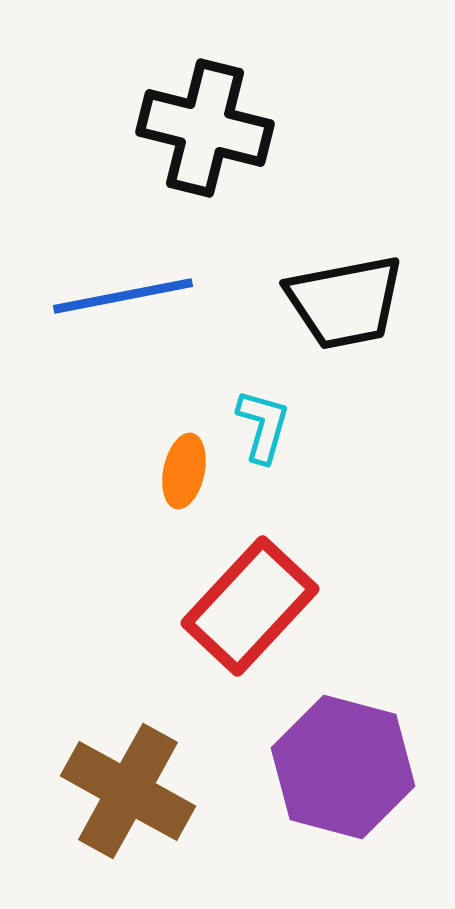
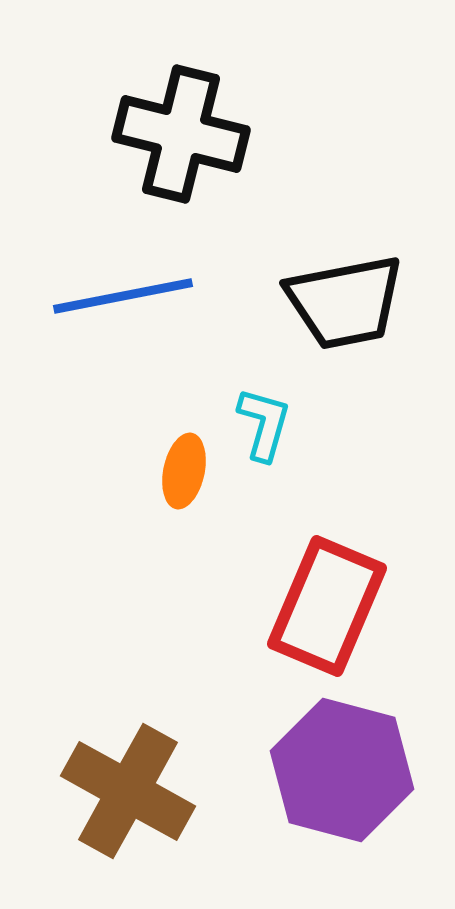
black cross: moved 24 px left, 6 px down
cyan L-shape: moved 1 px right, 2 px up
red rectangle: moved 77 px right; rotated 20 degrees counterclockwise
purple hexagon: moved 1 px left, 3 px down
